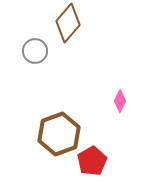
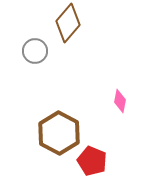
pink diamond: rotated 15 degrees counterclockwise
brown hexagon: moved 1 px up; rotated 12 degrees counterclockwise
red pentagon: rotated 20 degrees counterclockwise
